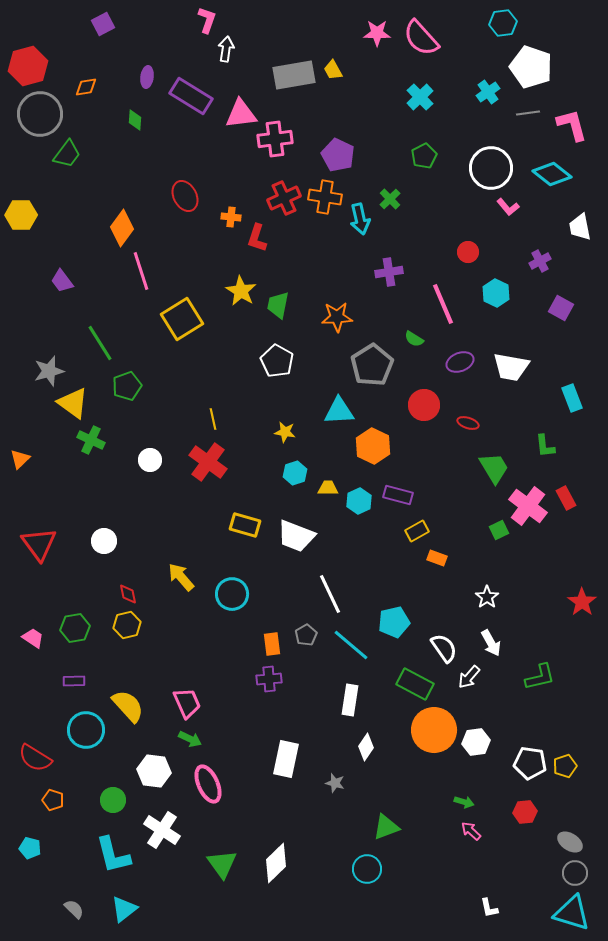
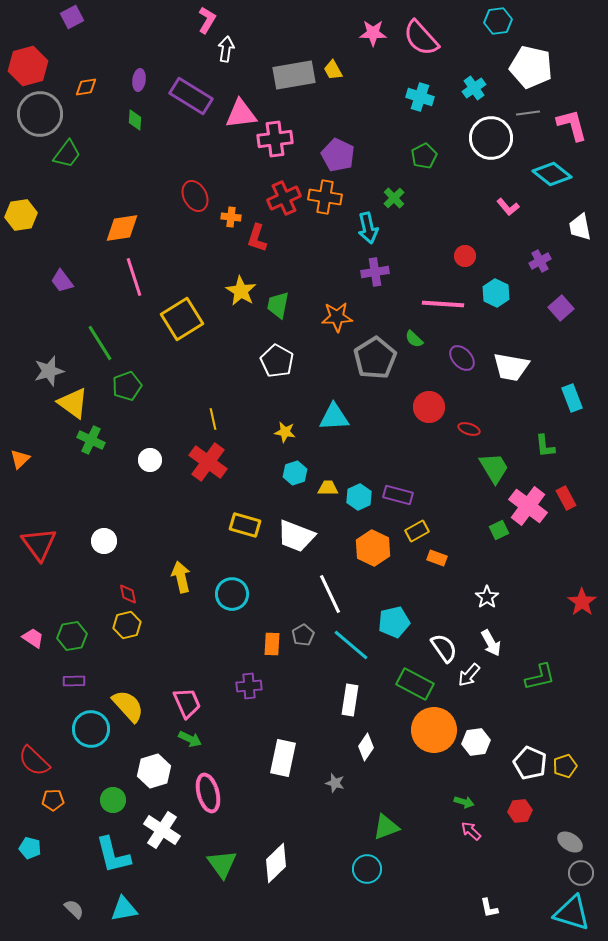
pink L-shape at (207, 20): rotated 12 degrees clockwise
cyan hexagon at (503, 23): moved 5 px left, 2 px up
purple square at (103, 24): moved 31 px left, 7 px up
pink star at (377, 33): moved 4 px left
white pentagon at (531, 67): rotated 6 degrees counterclockwise
purple ellipse at (147, 77): moved 8 px left, 3 px down
cyan cross at (488, 92): moved 14 px left, 4 px up
cyan cross at (420, 97): rotated 28 degrees counterclockwise
white circle at (491, 168): moved 30 px up
red ellipse at (185, 196): moved 10 px right
green cross at (390, 199): moved 4 px right, 1 px up
yellow hexagon at (21, 215): rotated 8 degrees counterclockwise
cyan arrow at (360, 219): moved 8 px right, 9 px down
orange diamond at (122, 228): rotated 45 degrees clockwise
red circle at (468, 252): moved 3 px left, 4 px down
pink line at (141, 271): moved 7 px left, 6 px down
purple cross at (389, 272): moved 14 px left
pink line at (443, 304): rotated 63 degrees counterclockwise
purple square at (561, 308): rotated 20 degrees clockwise
green semicircle at (414, 339): rotated 12 degrees clockwise
purple ellipse at (460, 362): moved 2 px right, 4 px up; rotated 68 degrees clockwise
gray pentagon at (372, 365): moved 3 px right, 7 px up
red circle at (424, 405): moved 5 px right, 2 px down
cyan triangle at (339, 411): moved 5 px left, 6 px down
red ellipse at (468, 423): moved 1 px right, 6 px down
orange hexagon at (373, 446): moved 102 px down
cyan hexagon at (359, 501): moved 4 px up
yellow arrow at (181, 577): rotated 28 degrees clockwise
green hexagon at (75, 628): moved 3 px left, 8 px down
gray pentagon at (306, 635): moved 3 px left
orange rectangle at (272, 644): rotated 10 degrees clockwise
white arrow at (469, 677): moved 2 px up
purple cross at (269, 679): moved 20 px left, 7 px down
cyan circle at (86, 730): moved 5 px right, 1 px up
red semicircle at (35, 758): moved 1 px left, 3 px down; rotated 12 degrees clockwise
white rectangle at (286, 759): moved 3 px left, 1 px up
white pentagon at (530, 763): rotated 16 degrees clockwise
white hexagon at (154, 771): rotated 24 degrees counterclockwise
pink ellipse at (208, 784): moved 9 px down; rotated 9 degrees clockwise
orange pentagon at (53, 800): rotated 20 degrees counterclockwise
red hexagon at (525, 812): moved 5 px left, 1 px up
gray circle at (575, 873): moved 6 px right
cyan triangle at (124, 909): rotated 28 degrees clockwise
